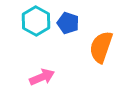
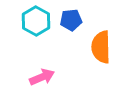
blue pentagon: moved 3 px right, 3 px up; rotated 25 degrees counterclockwise
orange semicircle: rotated 20 degrees counterclockwise
